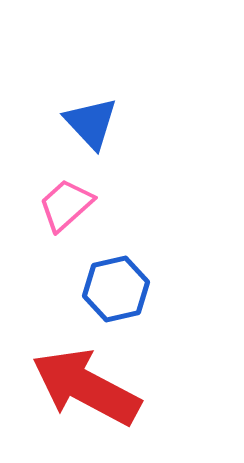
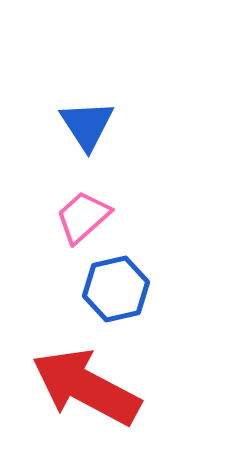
blue triangle: moved 4 px left, 2 px down; rotated 10 degrees clockwise
pink trapezoid: moved 17 px right, 12 px down
